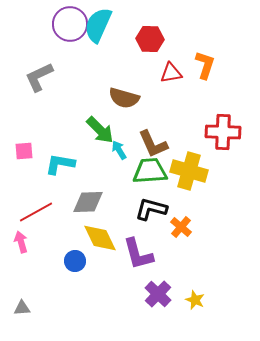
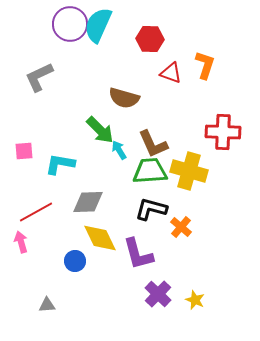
red triangle: rotated 30 degrees clockwise
gray triangle: moved 25 px right, 3 px up
